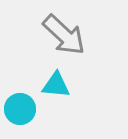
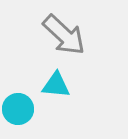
cyan circle: moved 2 px left
